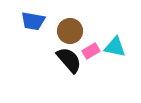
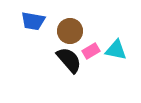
cyan triangle: moved 1 px right, 3 px down
